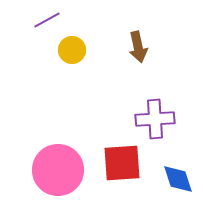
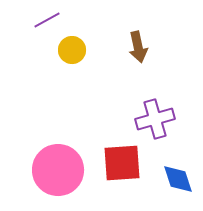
purple cross: rotated 12 degrees counterclockwise
